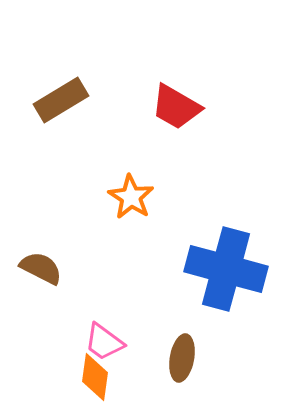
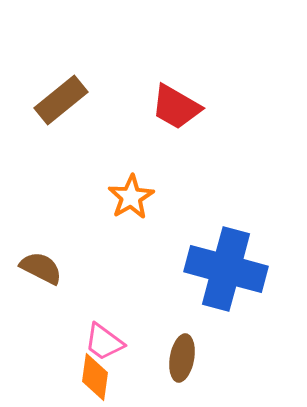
brown rectangle: rotated 8 degrees counterclockwise
orange star: rotated 9 degrees clockwise
